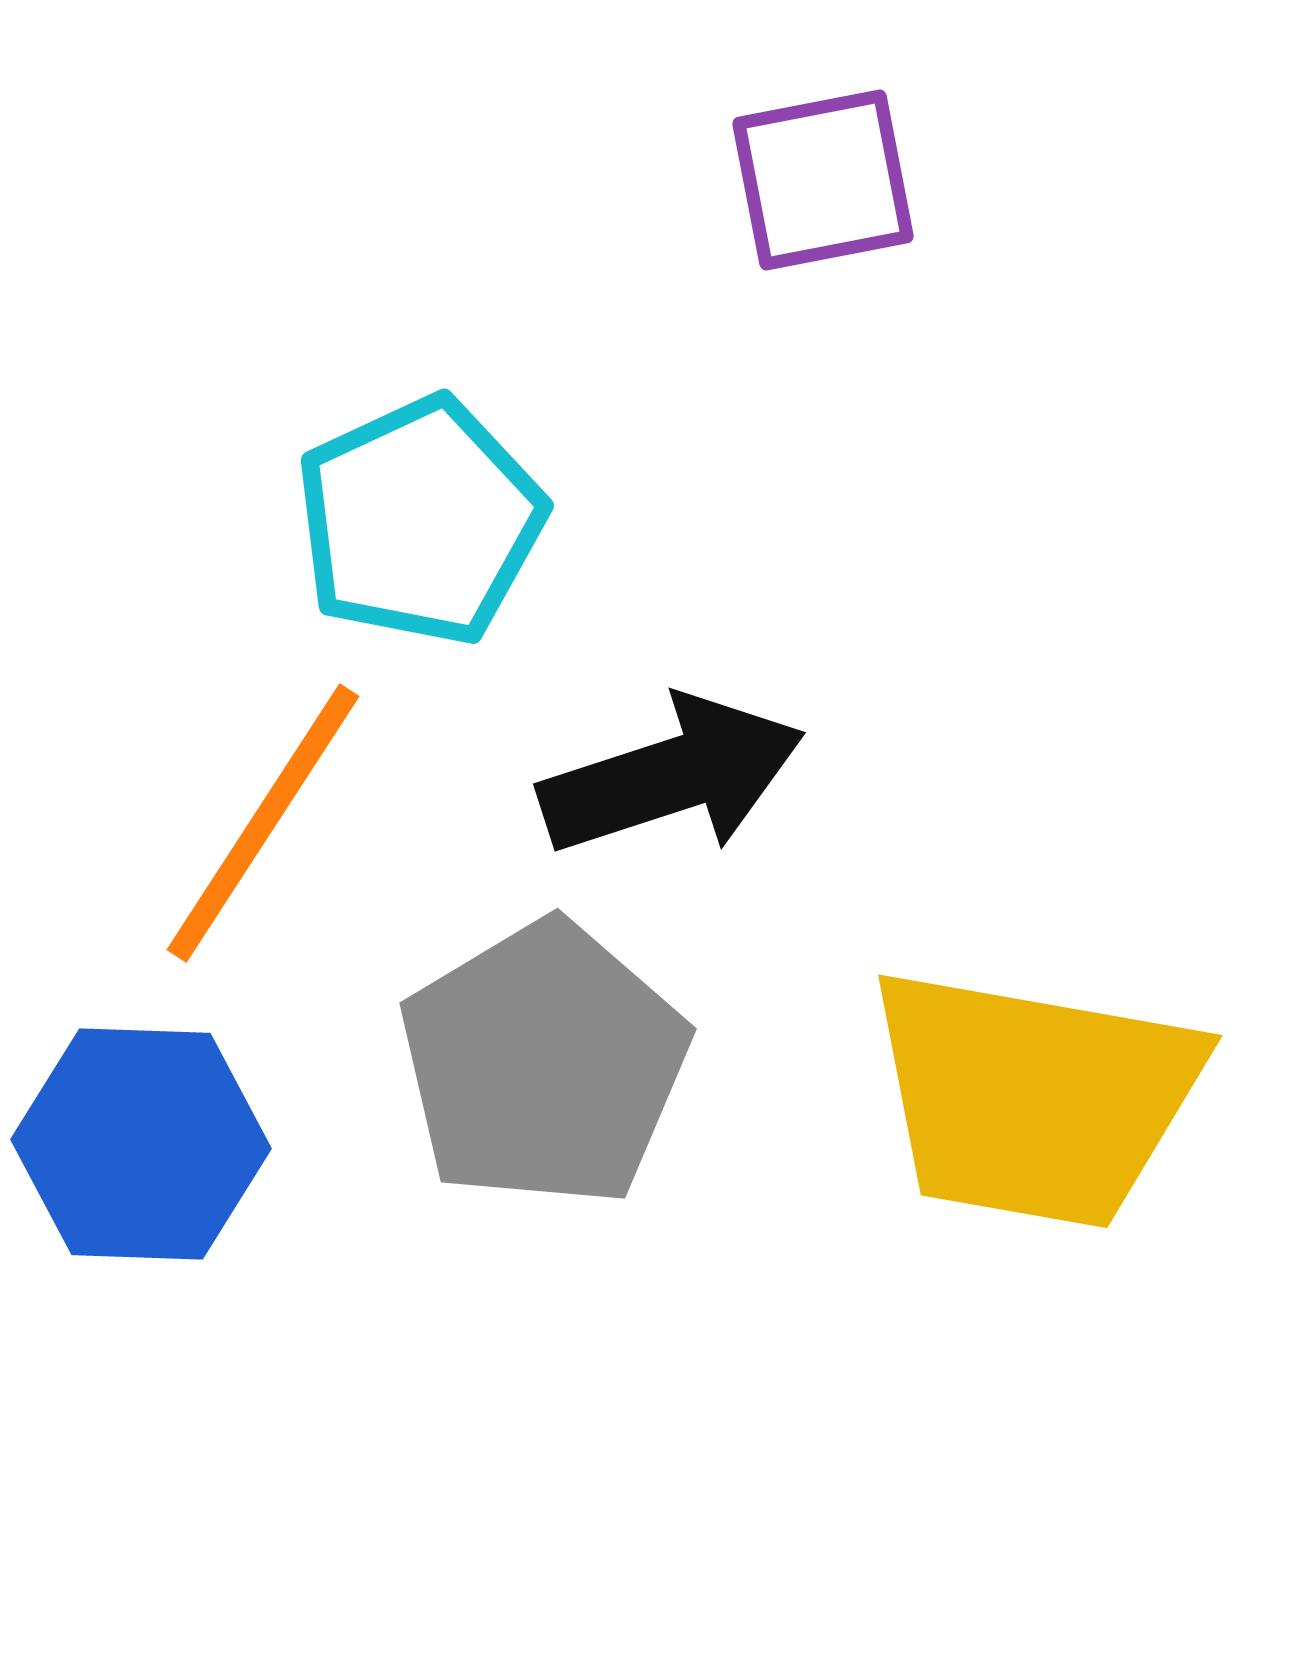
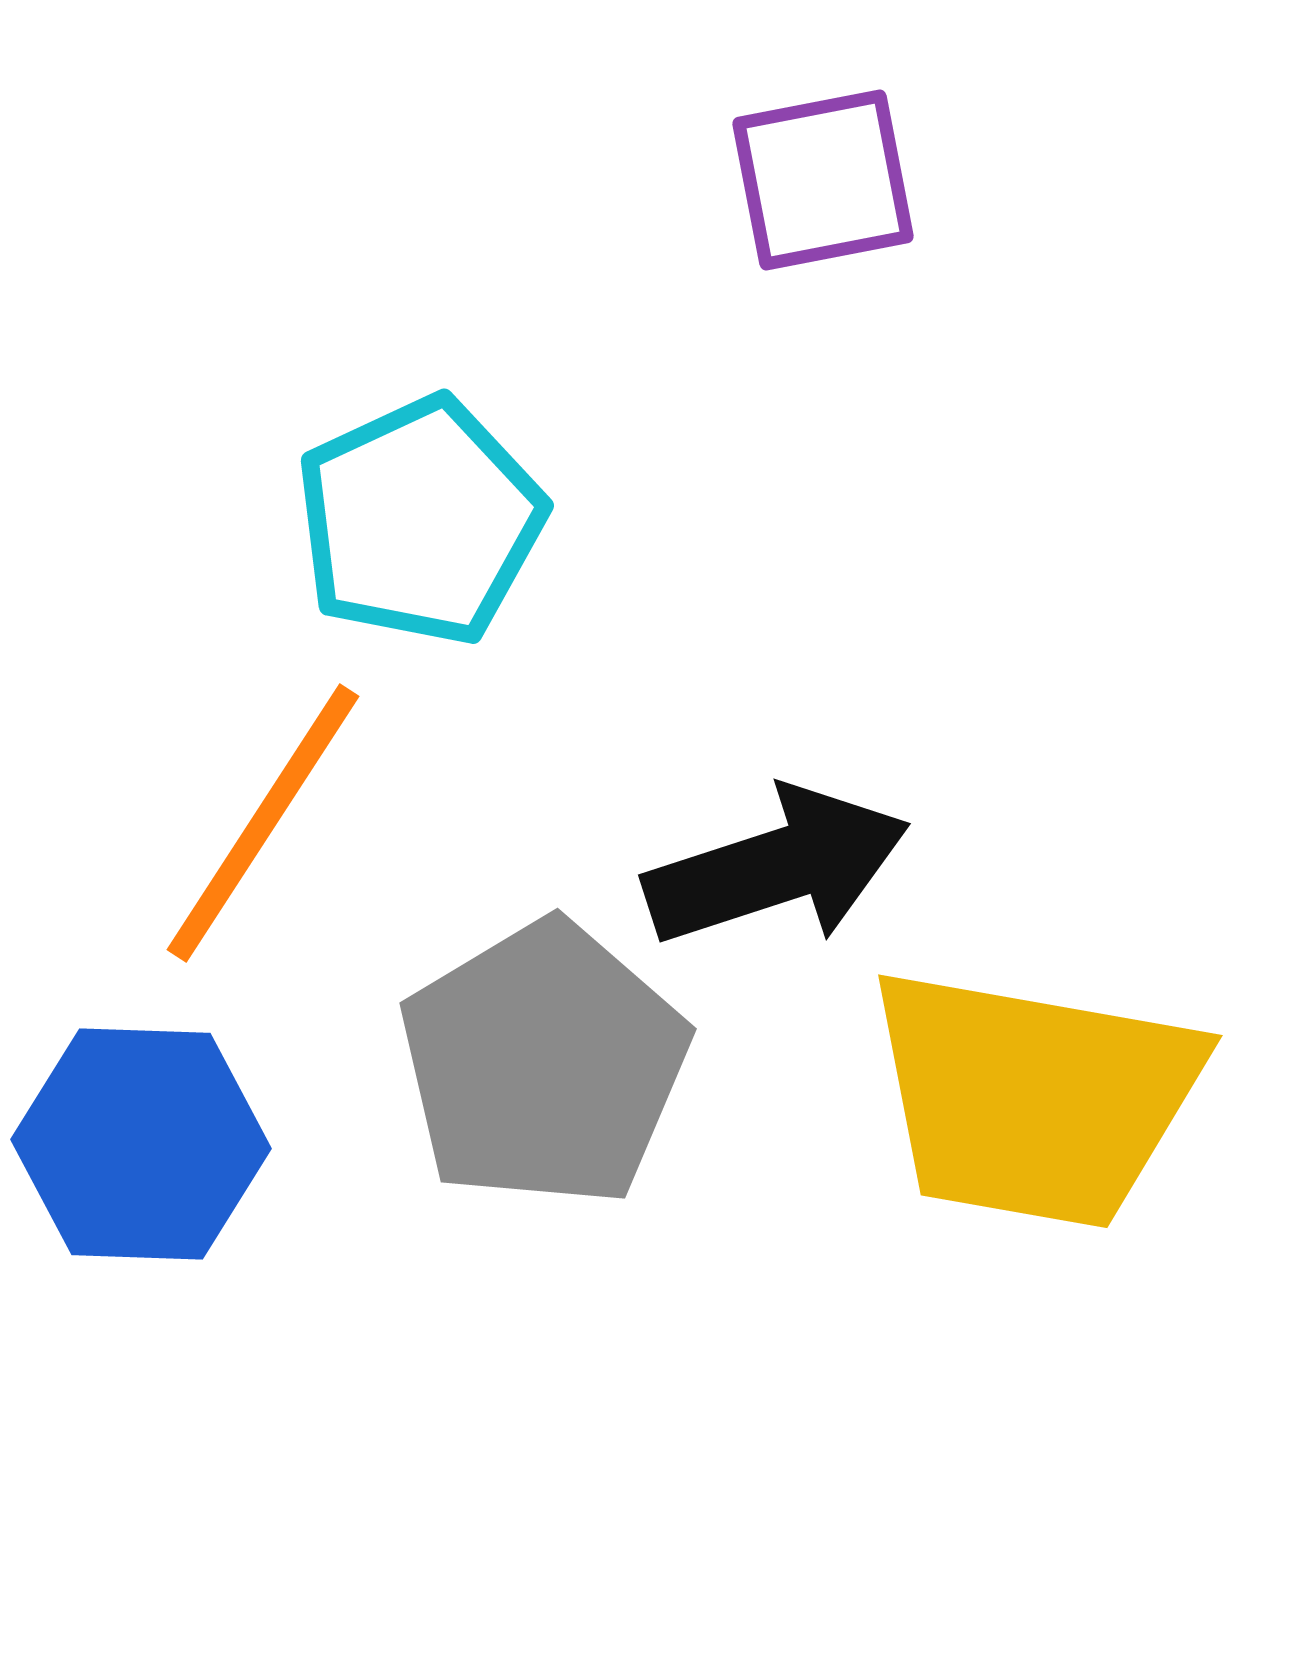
black arrow: moved 105 px right, 91 px down
